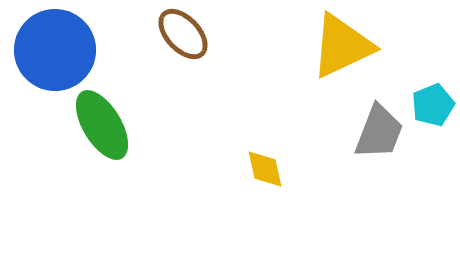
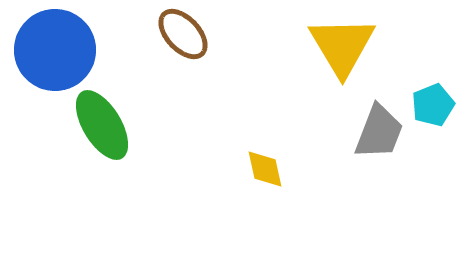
yellow triangle: rotated 36 degrees counterclockwise
